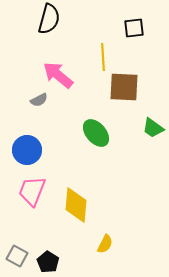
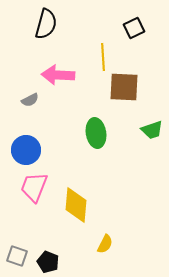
black semicircle: moved 3 px left, 5 px down
black square: rotated 20 degrees counterclockwise
pink arrow: rotated 36 degrees counterclockwise
gray semicircle: moved 9 px left
green trapezoid: moved 1 px left, 2 px down; rotated 55 degrees counterclockwise
green ellipse: rotated 32 degrees clockwise
blue circle: moved 1 px left
pink trapezoid: moved 2 px right, 4 px up
gray square: rotated 10 degrees counterclockwise
black pentagon: rotated 10 degrees counterclockwise
